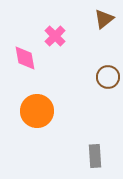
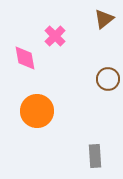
brown circle: moved 2 px down
